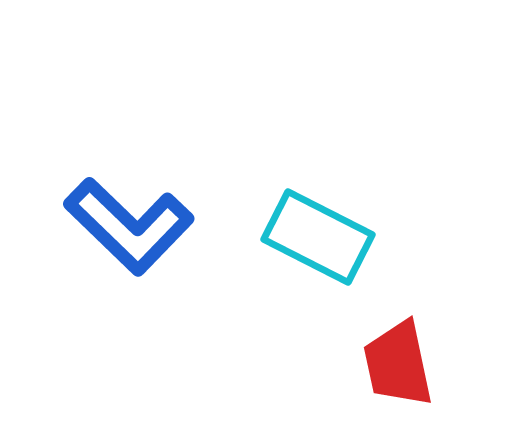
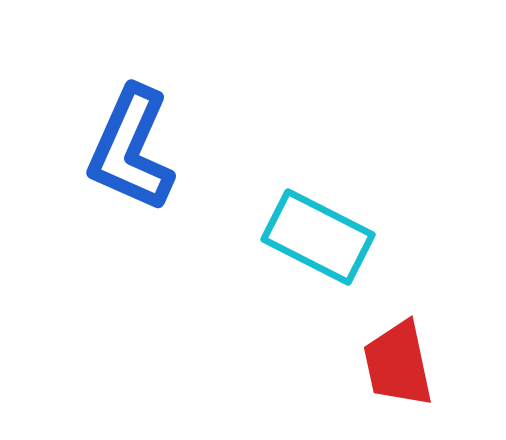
blue L-shape: moved 2 px right, 77 px up; rotated 70 degrees clockwise
